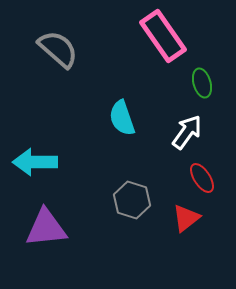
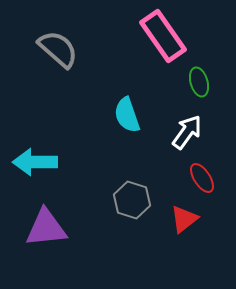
green ellipse: moved 3 px left, 1 px up
cyan semicircle: moved 5 px right, 3 px up
red triangle: moved 2 px left, 1 px down
